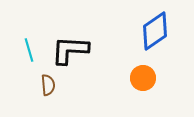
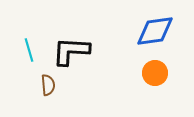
blue diamond: rotated 27 degrees clockwise
black L-shape: moved 1 px right, 1 px down
orange circle: moved 12 px right, 5 px up
